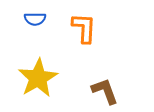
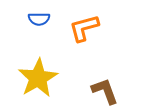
blue semicircle: moved 4 px right
orange L-shape: rotated 108 degrees counterclockwise
